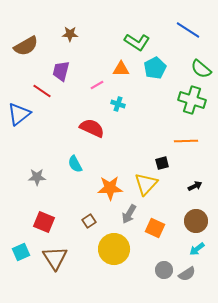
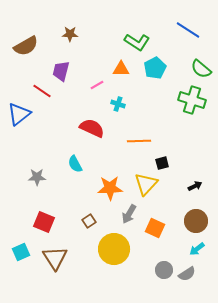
orange line: moved 47 px left
